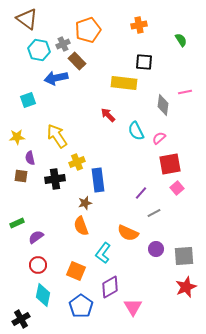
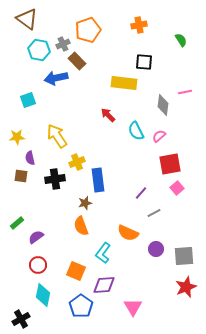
pink semicircle at (159, 138): moved 2 px up
green rectangle at (17, 223): rotated 16 degrees counterclockwise
purple diamond at (110, 287): moved 6 px left, 2 px up; rotated 25 degrees clockwise
